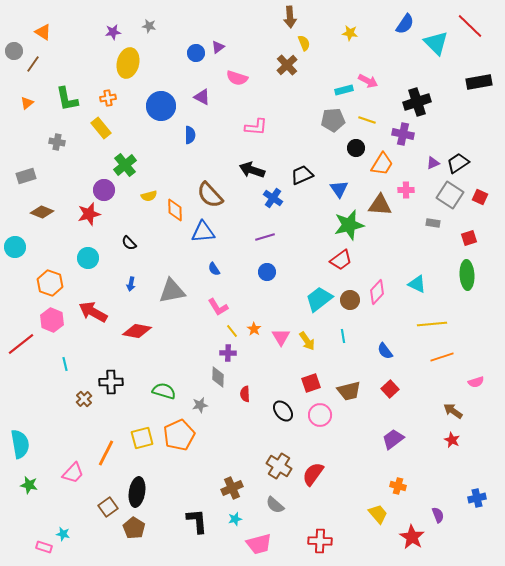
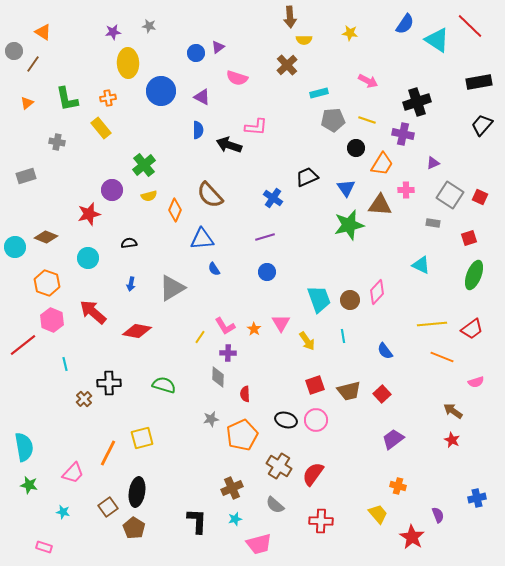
yellow semicircle at (304, 43): moved 3 px up; rotated 112 degrees clockwise
cyan triangle at (436, 43): moved 1 px right, 3 px up; rotated 12 degrees counterclockwise
yellow ellipse at (128, 63): rotated 16 degrees counterclockwise
cyan rectangle at (344, 90): moved 25 px left, 3 px down
blue circle at (161, 106): moved 15 px up
blue semicircle at (190, 135): moved 8 px right, 5 px up
black trapezoid at (458, 163): moved 24 px right, 38 px up; rotated 15 degrees counterclockwise
green cross at (125, 165): moved 19 px right
black arrow at (252, 170): moved 23 px left, 25 px up
black trapezoid at (302, 175): moved 5 px right, 2 px down
blue triangle at (339, 189): moved 7 px right, 1 px up
purple circle at (104, 190): moved 8 px right
orange diamond at (175, 210): rotated 25 degrees clockwise
brown diamond at (42, 212): moved 4 px right, 25 px down
blue triangle at (203, 232): moved 1 px left, 7 px down
black semicircle at (129, 243): rotated 126 degrees clockwise
red trapezoid at (341, 260): moved 131 px right, 69 px down
green ellipse at (467, 275): moved 7 px right; rotated 24 degrees clockwise
orange hexagon at (50, 283): moved 3 px left
cyan triangle at (417, 284): moved 4 px right, 19 px up
gray triangle at (172, 291): moved 3 px up; rotated 20 degrees counterclockwise
cyan trapezoid at (319, 299): rotated 108 degrees clockwise
pink L-shape at (218, 307): moved 7 px right, 19 px down
red arrow at (93, 312): rotated 12 degrees clockwise
yellow line at (232, 331): moved 32 px left, 6 px down; rotated 72 degrees clockwise
pink triangle at (281, 337): moved 14 px up
red line at (21, 344): moved 2 px right, 1 px down
orange line at (442, 357): rotated 40 degrees clockwise
black cross at (111, 382): moved 2 px left, 1 px down
red square at (311, 383): moved 4 px right, 2 px down
red square at (390, 389): moved 8 px left, 5 px down
green semicircle at (164, 391): moved 6 px up
gray star at (200, 405): moved 11 px right, 14 px down
black ellipse at (283, 411): moved 3 px right, 9 px down; rotated 35 degrees counterclockwise
pink circle at (320, 415): moved 4 px left, 5 px down
orange pentagon at (179, 435): moved 63 px right
cyan semicircle at (20, 444): moved 4 px right, 3 px down
orange line at (106, 453): moved 2 px right
black L-shape at (197, 521): rotated 8 degrees clockwise
cyan star at (63, 534): moved 22 px up
red cross at (320, 541): moved 1 px right, 20 px up
